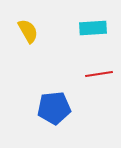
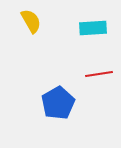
yellow semicircle: moved 3 px right, 10 px up
blue pentagon: moved 4 px right, 5 px up; rotated 24 degrees counterclockwise
